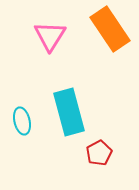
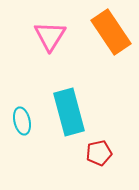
orange rectangle: moved 1 px right, 3 px down
red pentagon: rotated 15 degrees clockwise
